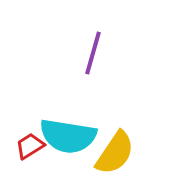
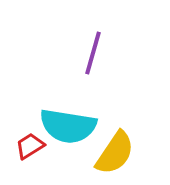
cyan semicircle: moved 10 px up
